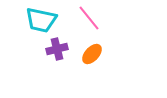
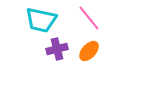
orange ellipse: moved 3 px left, 3 px up
